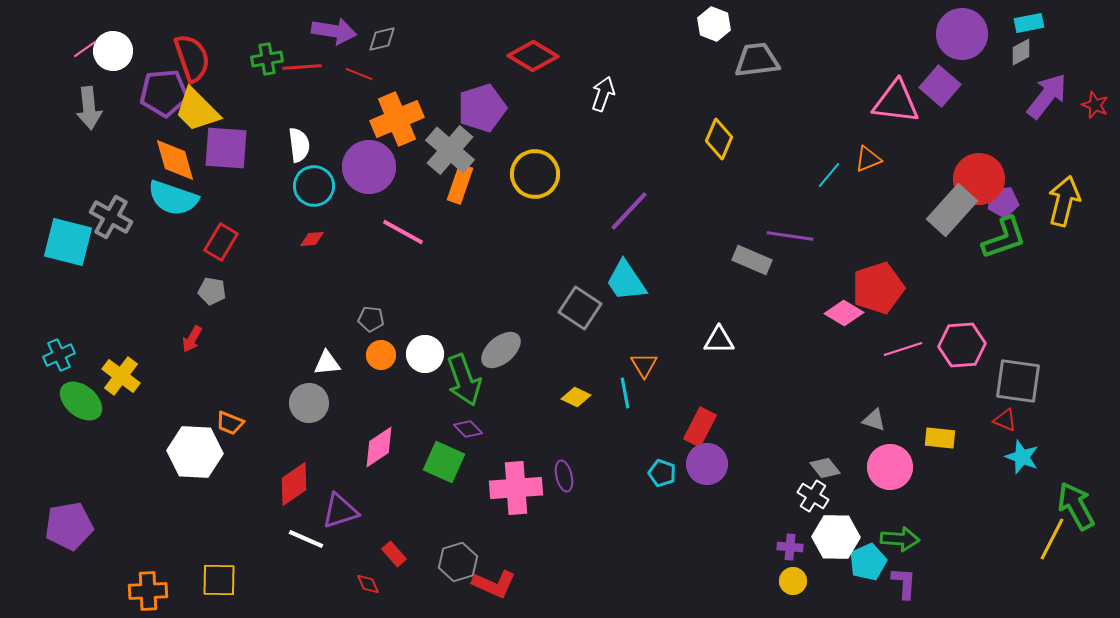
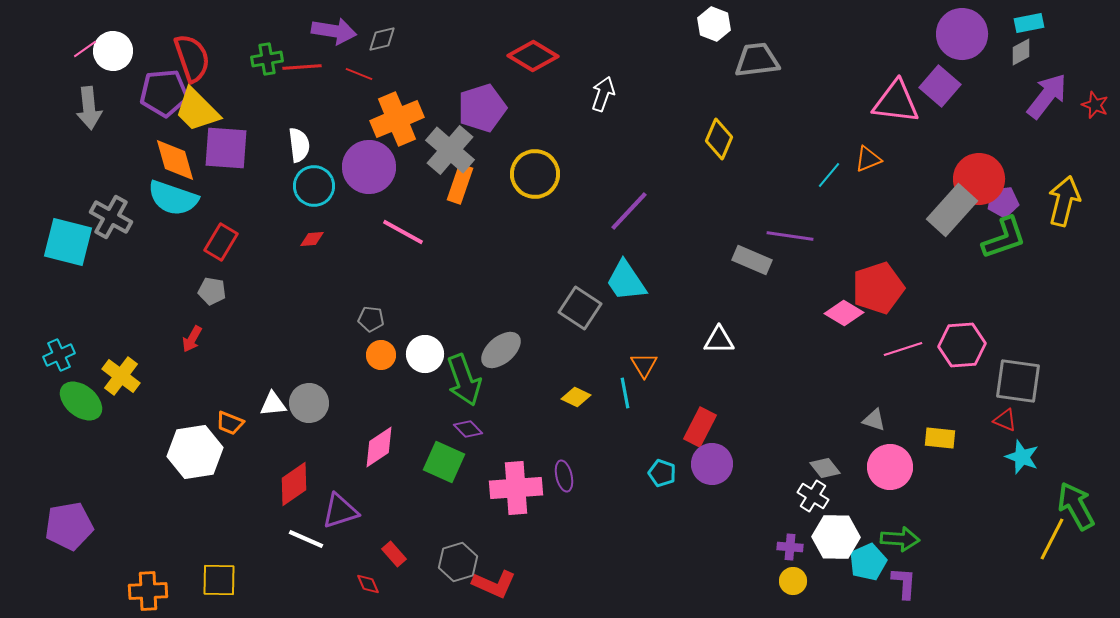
white triangle at (327, 363): moved 54 px left, 41 px down
white hexagon at (195, 452): rotated 12 degrees counterclockwise
purple circle at (707, 464): moved 5 px right
